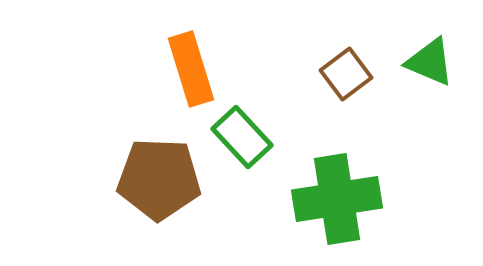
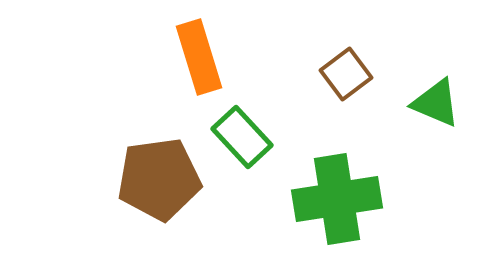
green triangle: moved 6 px right, 41 px down
orange rectangle: moved 8 px right, 12 px up
brown pentagon: rotated 10 degrees counterclockwise
